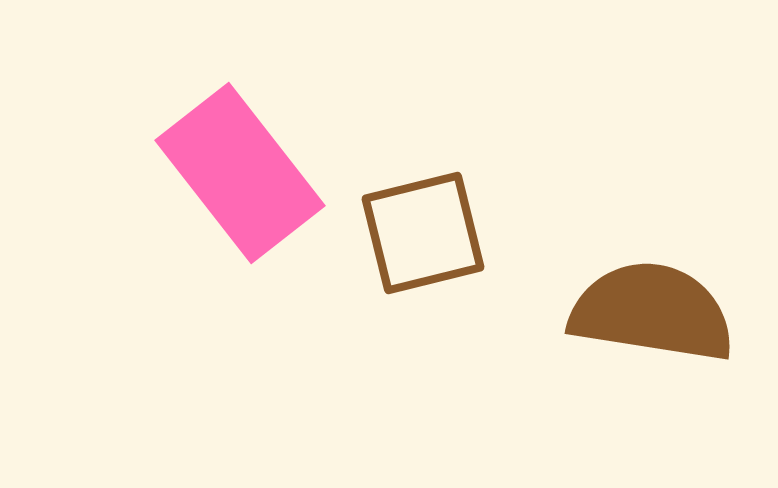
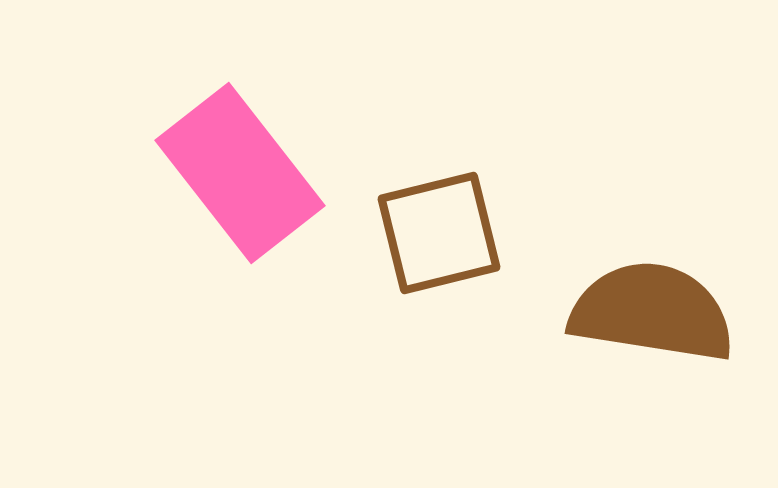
brown square: moved 16 px right
